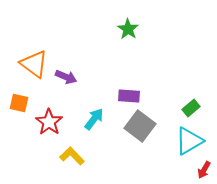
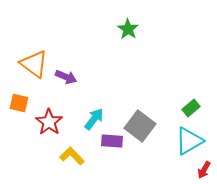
purple rectangle: moved 17 px left, 45 px down
